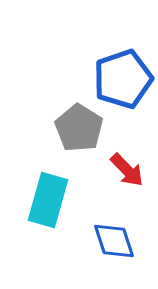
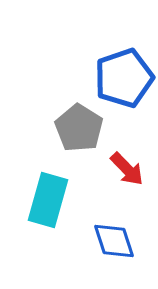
blue pentagon: moved 1 px right, 1 px up
red arrow: moved 1 px up
